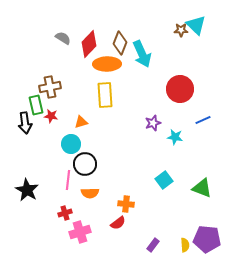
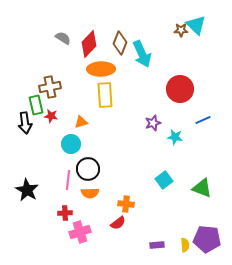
orange ellipse: moved 6 px left, 5 px down
black circle: moved 3 px right, 5 px down
red cross: rotated 16 degrees clockwise
purple rectangle: moved 4 px right; rotated 48 degrees clockwise
